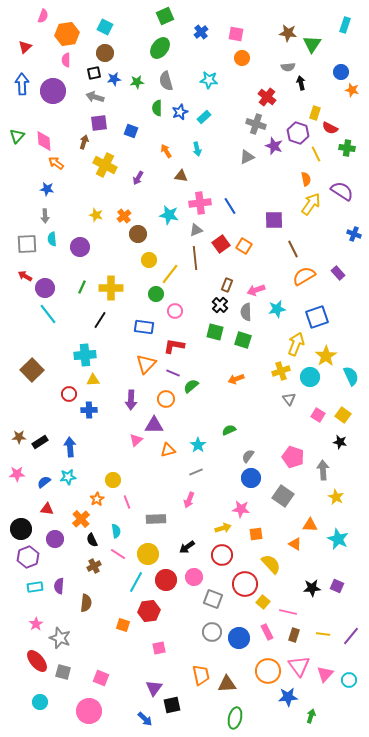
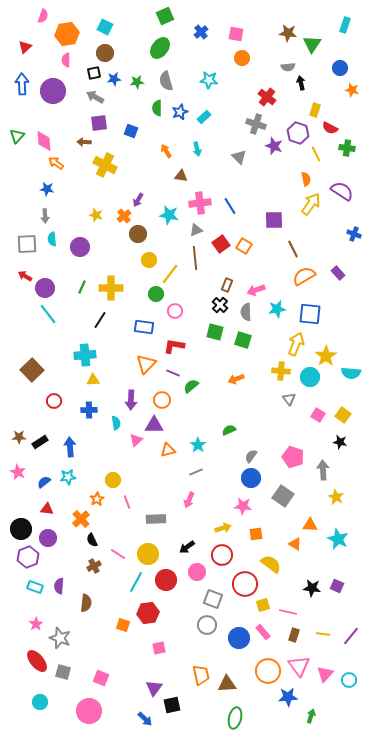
blue circle at (341, 72): moved 1 px left, 4 px up
gray arrow at (95, 97): rotated 12 degrees clockwise
yellow rectangle at (315, 113): moved 3 px up
brown arrow at (84, 142): rotated 104 degrees counterclockwise
gray triangle at (247, 157): moved 8 px left; rotated 49 degrees counterclockwise
purple arrow at (138, 178): moved 22 px down
blue square at (317, 317): moved 7 px left, 3 px up; rotated 25 degrees clockwise
yellow cross at (281, 371): rotated 24 degrees clockwise
cyan semicircle at (351, 376): moved 3 px up; rotated 120 degrees clockwise
red circle at (69, 394): moved 15 px left, 7 px down
orange circle at (166, 399): moved 4 px left, 1 px down
gray semicircle at (248, 456): moved 3 px right
pink star at (17, 474): moved 1 px right, 2 px up; rotated 28 degrees clockwise
pink star at (241, 509): moved 2 px right, 3 px up
cyan semicircle at (116, 531): moved 108 px up
purple circle at (55, 539): moved 7 px left, 1 px up
yellow semicircle at (271, 564): rotated 10 degrees counterclockwise
pink circle at (194, 577): moved 3 px right, 5 px up
cyan rectangle at (35, 587): rotated 28 degrees clockwise
black star at (312, 588): rotated 12 degrees clockwise
yellow square at (263, 602): moved 3 px down; rotated 32 degrees clockwise
red hexagon at (149, 611): moved 1 px left, 2 px down
gray circle at (212, 632): moved 5 px left, 7 px up
pink rectangle at (267, 632): moved 4 px left; rotated 14 degrees counterclockwise
